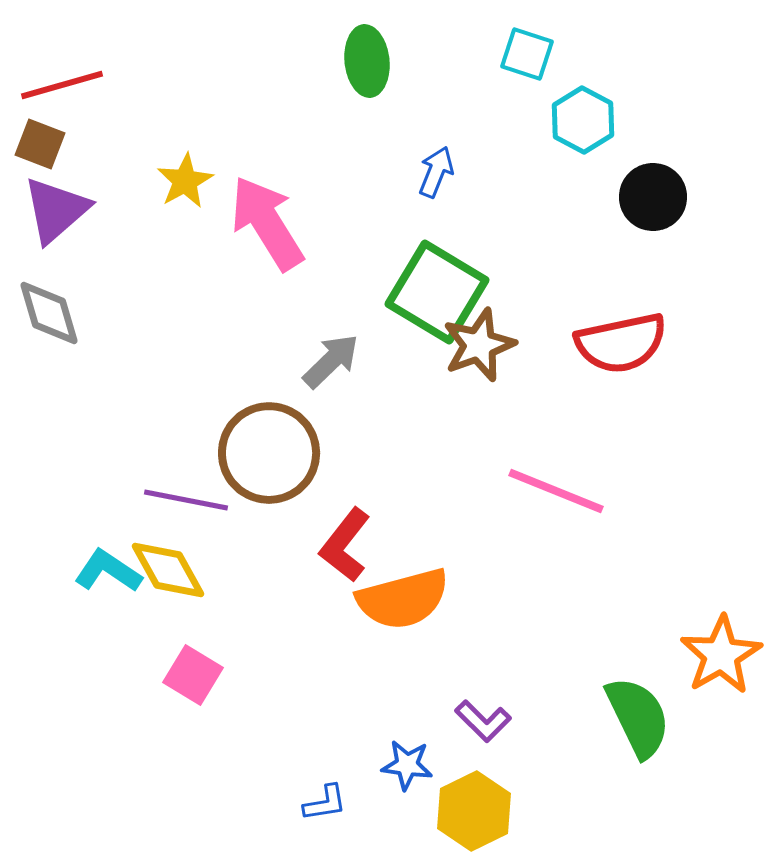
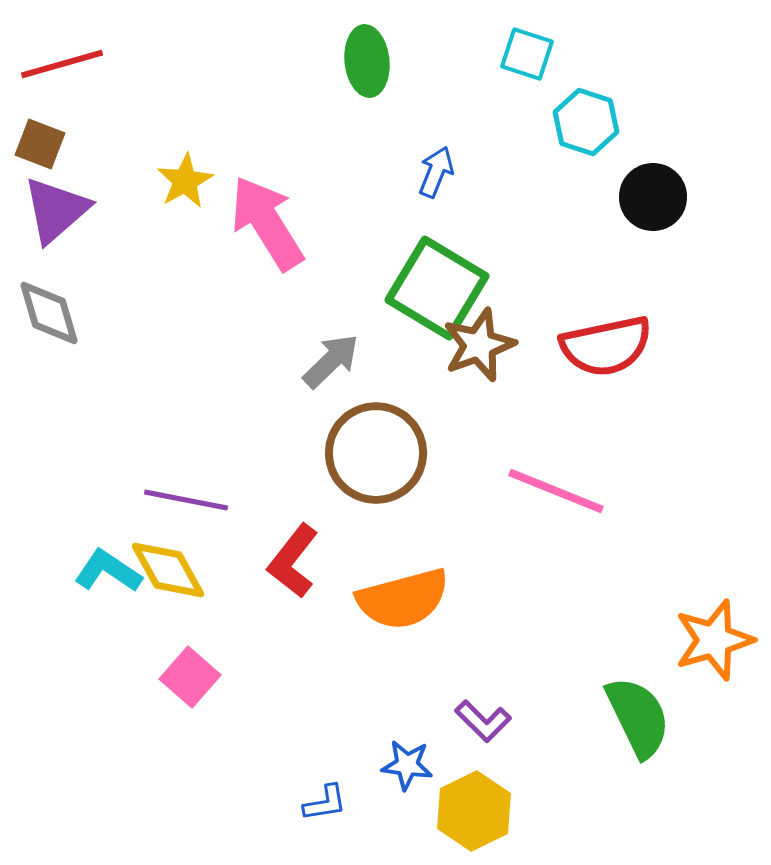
red line: moved 21 px up
cyan hexagon: moved 3 px right, 2 px down; rotated 10 degrees counterclockwise
green square: moved 4 px up
red semicircle: moved 15 px left, 3 px down
brown circle: moved 107 px right
red L-shape: moved 52 px left, 16 px down
orange star: moved 7 px left, 15 px up; rotated 14 degrees clockwise
pink square: moved 3 px left, 2 px down; rotated 10 degrees clockwise
